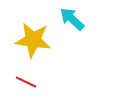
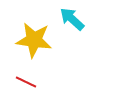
yellow star: moved 1 px right
